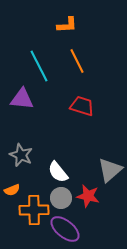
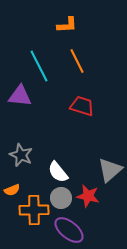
purple triangle: moved 2 px left, 3 px up
purple ellipse: moved 4 px right, 1 px down
